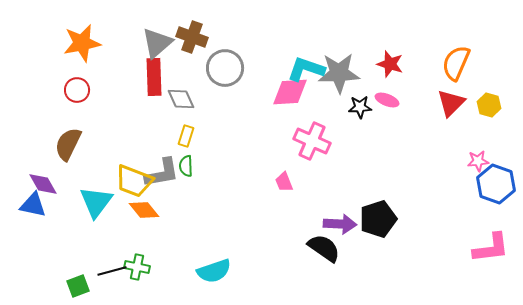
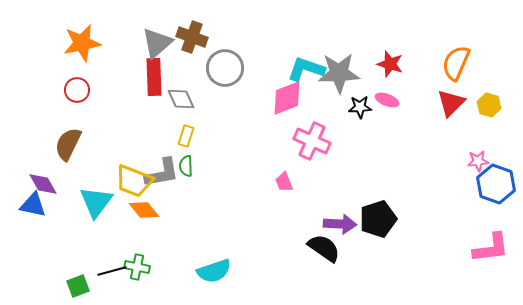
pink diamond: moved 3 px left, 6 px down; rotated 18 degrees counterclockwise
